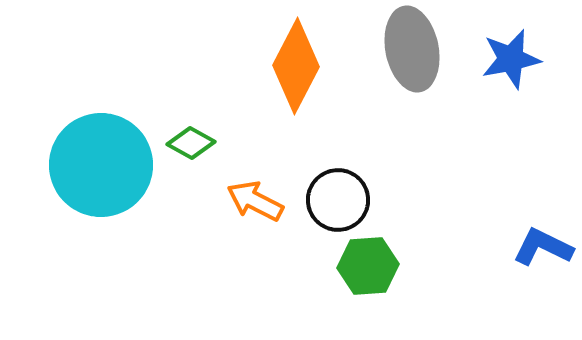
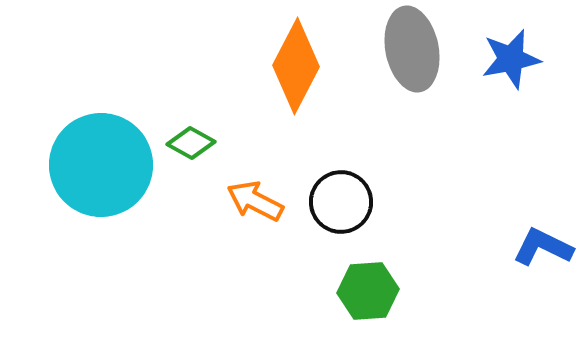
black circle: moved 3 px right, 2 px down
green hexagon: moved 25 px down
